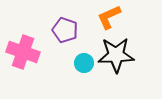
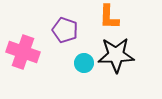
orange L-shape: rotated 64 degrees counterclockwise
